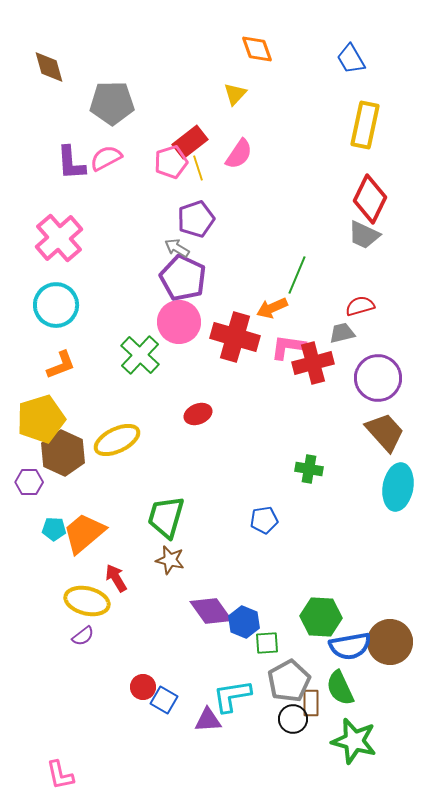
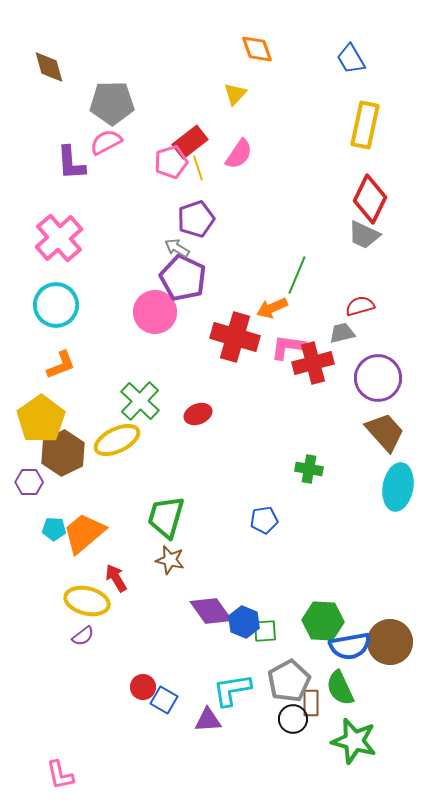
pink semicircle at (106, 158): moved 16 px up
pink circle at (179, 322): moved 24 px left, 10 px up
green cross at (140, 355): moved 46 px down
yellow pentagon at (41, 419): rotated 18 degrees counterclockwise
brown hexagon at (63, 453): rotated 9 degrees clockwise
green hexagon at (321, 617): moved 2 px right, 4 px down
green square at (267, 643): moved 2 px left, 12 px up
cyan L-shape at (232, 696): moved 6 px up
